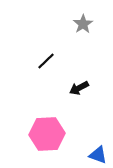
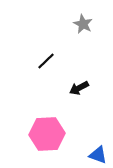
gray star: rotated 12 degrees counterclockwise
